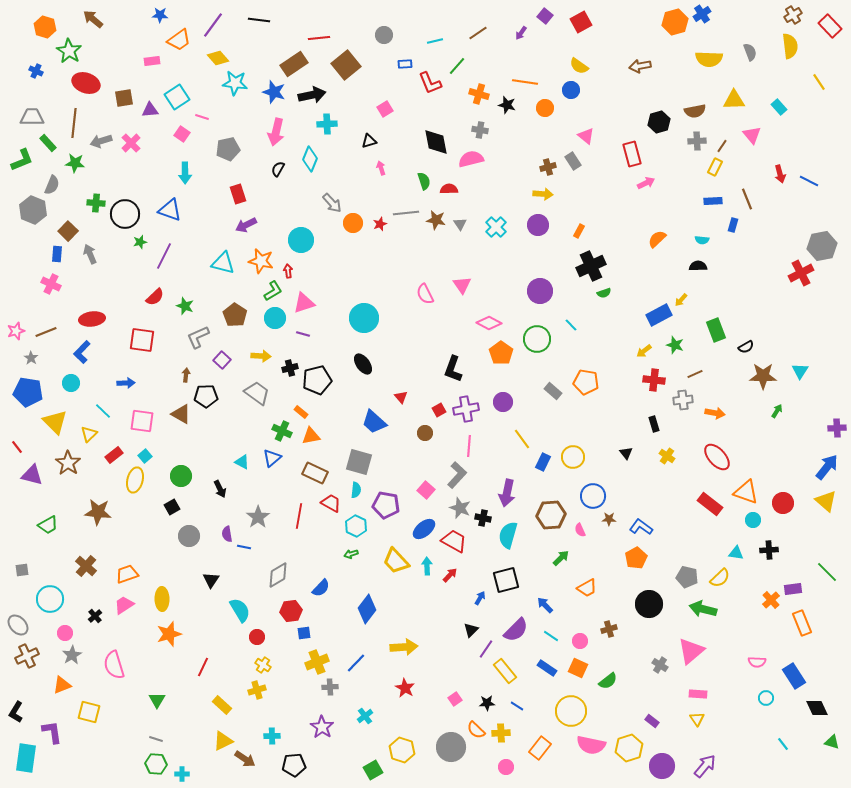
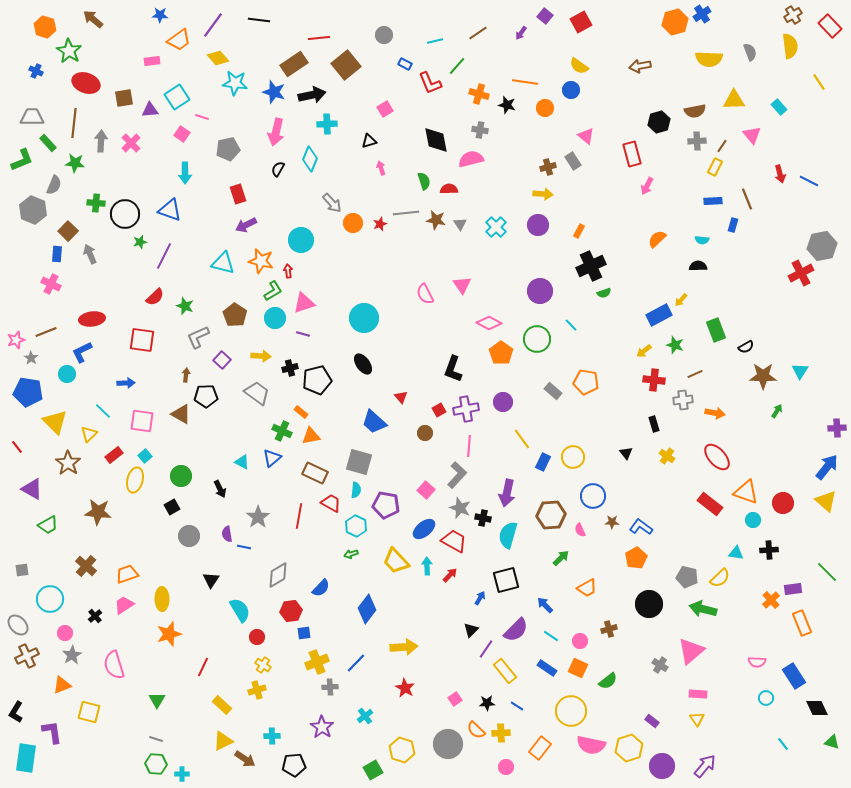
blue rectangle at (405, 64): rotated 32 degrees clockwise
gray arrow at (101, 141): rotated 110 degrees clockwise
black diamond at (436, 142): moved 2 px up
pink arrow at (646, 183): moved 1 px right, 3 px down; rotated 144 degrees clockwise
gray semicircle at (52, 185): moved 2 px right
pink star at (16, 331): moved 9 px down
blue L-shape at (82, 352): rotated 20 degrees clockwise
cyan circle at (71, 383): moved 4 px left, 9 px up
purple triangle at (32, 475): moved 14 px down; rotated 15 degrees clockwise
brown star at (609, 519): moved 3 px right, 3 px down
gray circle at (451, 747): moved 3 px left, 3 px up
